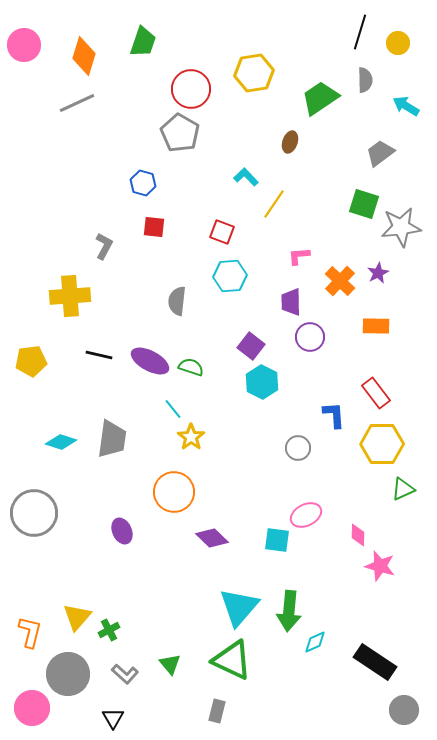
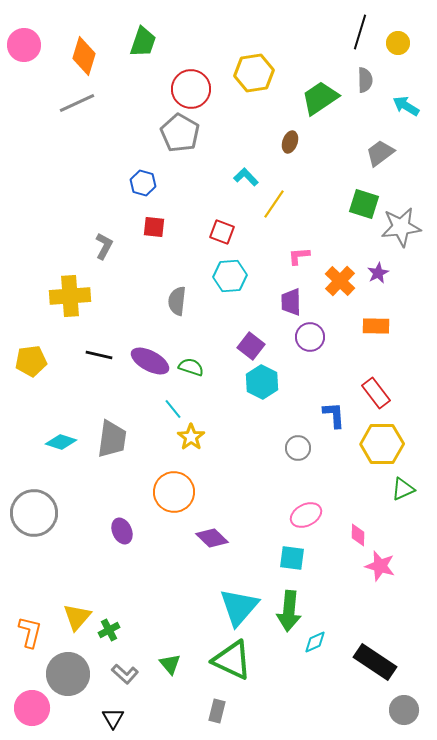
cyan square at (277, 540): moved 15 px right, 18 px down
